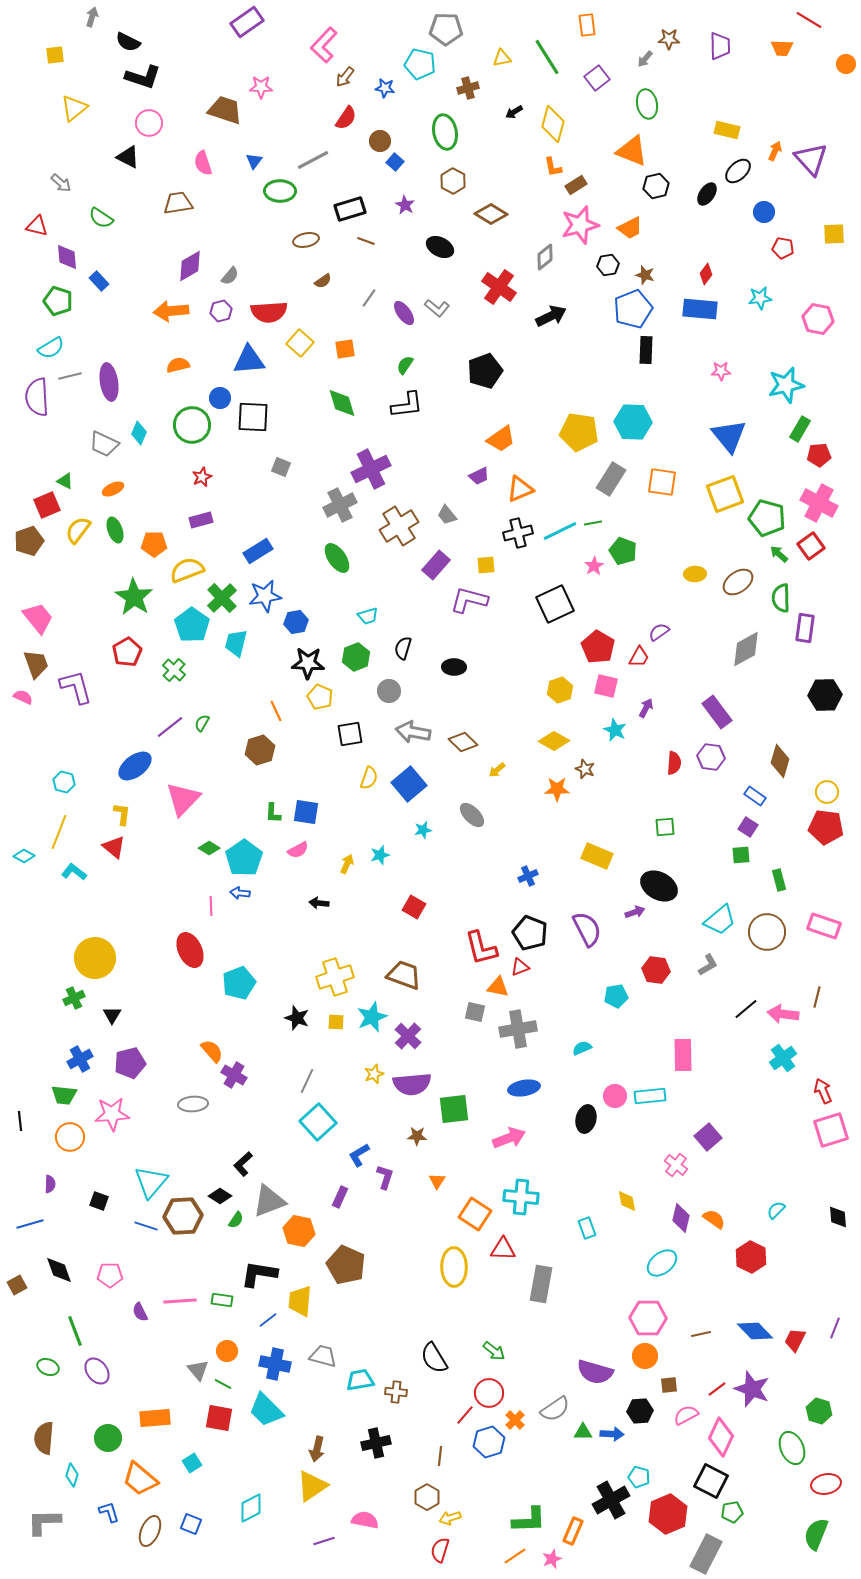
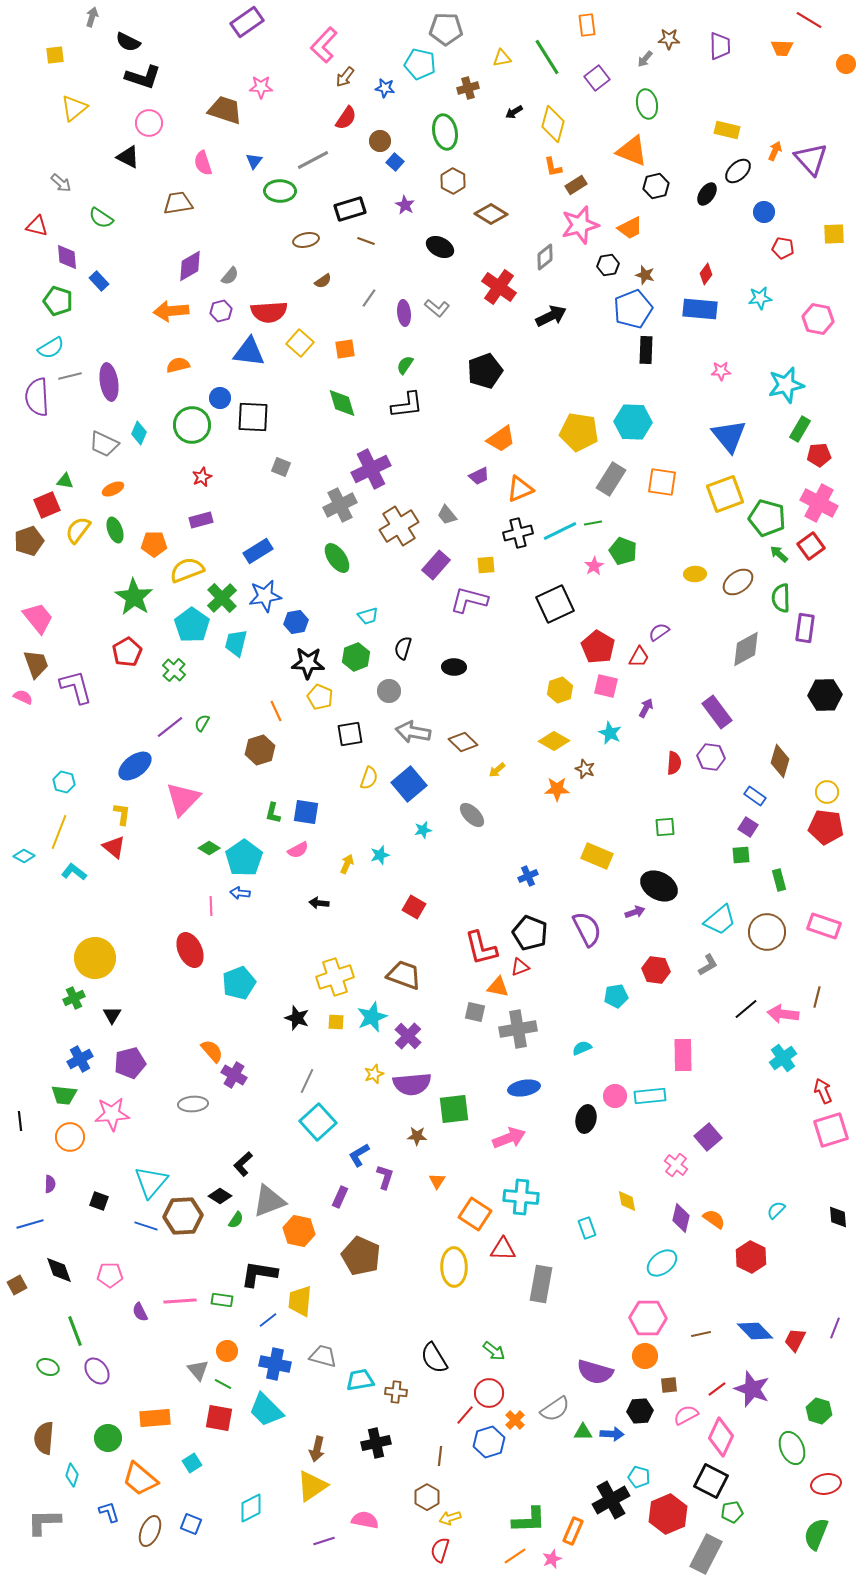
purple ellipse at (404, 313): rotated 30 degrees clockwise
blue triangle at (249, 360): moved 8 px up; rotated 12 degrees clockwise
green triangle at (65, 481): rotated 18 degrees counterclockwise
cyan star at (615, 730): moved 5 px left, 3 px down
green L-shape at (273, 813): rotated 10 degrees clockwise
brown pentagon at (346, 1265): moved 15 px right, 9 px up
